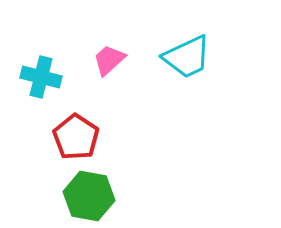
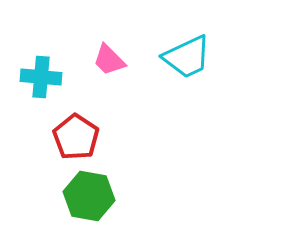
pink trapezoid: rotated 93 degrees counterclockwise
cyan cross: rotated 9 degrees counterclockwise
